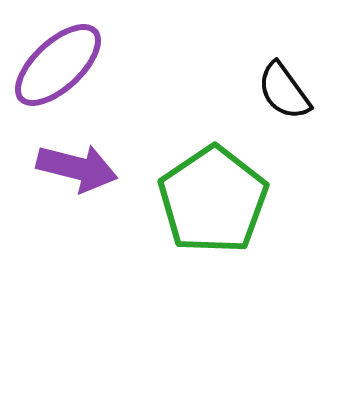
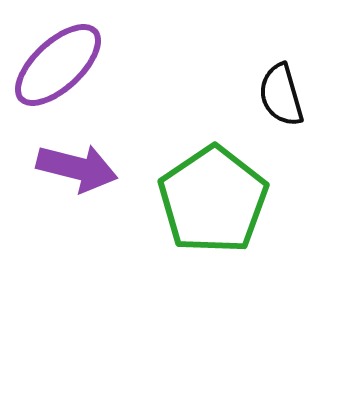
black semicircle: moved 3 px left, 4 px down; rotated 20 degrees clockwise
